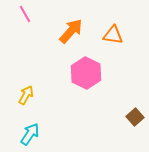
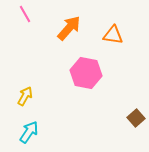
orange arrow: moved 2 px left, 3 px up
pink hexagon: rotated 16 degrees counterclockwise
yellow arrow: moved 1 px left, 1 px down
brown square: moved 1 px right, 1 px down
cyan arrow: moved 1 px left, 2 px up
